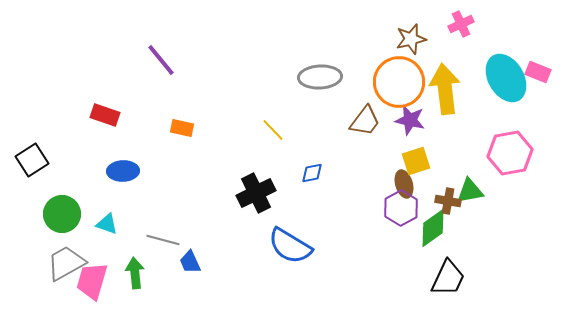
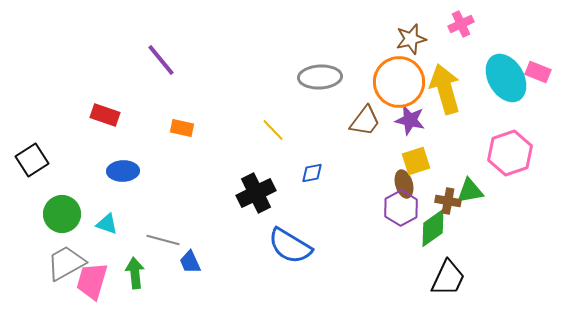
yellow arrow: rotated 9 degrees counterclockwise
pink hexagon: rotated 9 degrees counterclockwise
